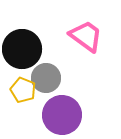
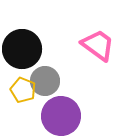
pink trapezoid: moved 12 px right, 9 px down
gray circle: moved 1 px left, 3 px down
purple circle: moved 1 px left, 1 px down
